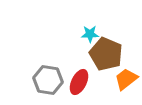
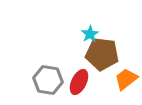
cyan star: rotated 30 degrees counterclockwise
brown pentagon: moved 4 px left; rotated 16 degrees counterclockwise
